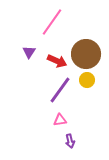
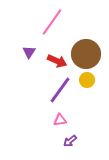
purple arrow: rotated 64 degrees clockwise
